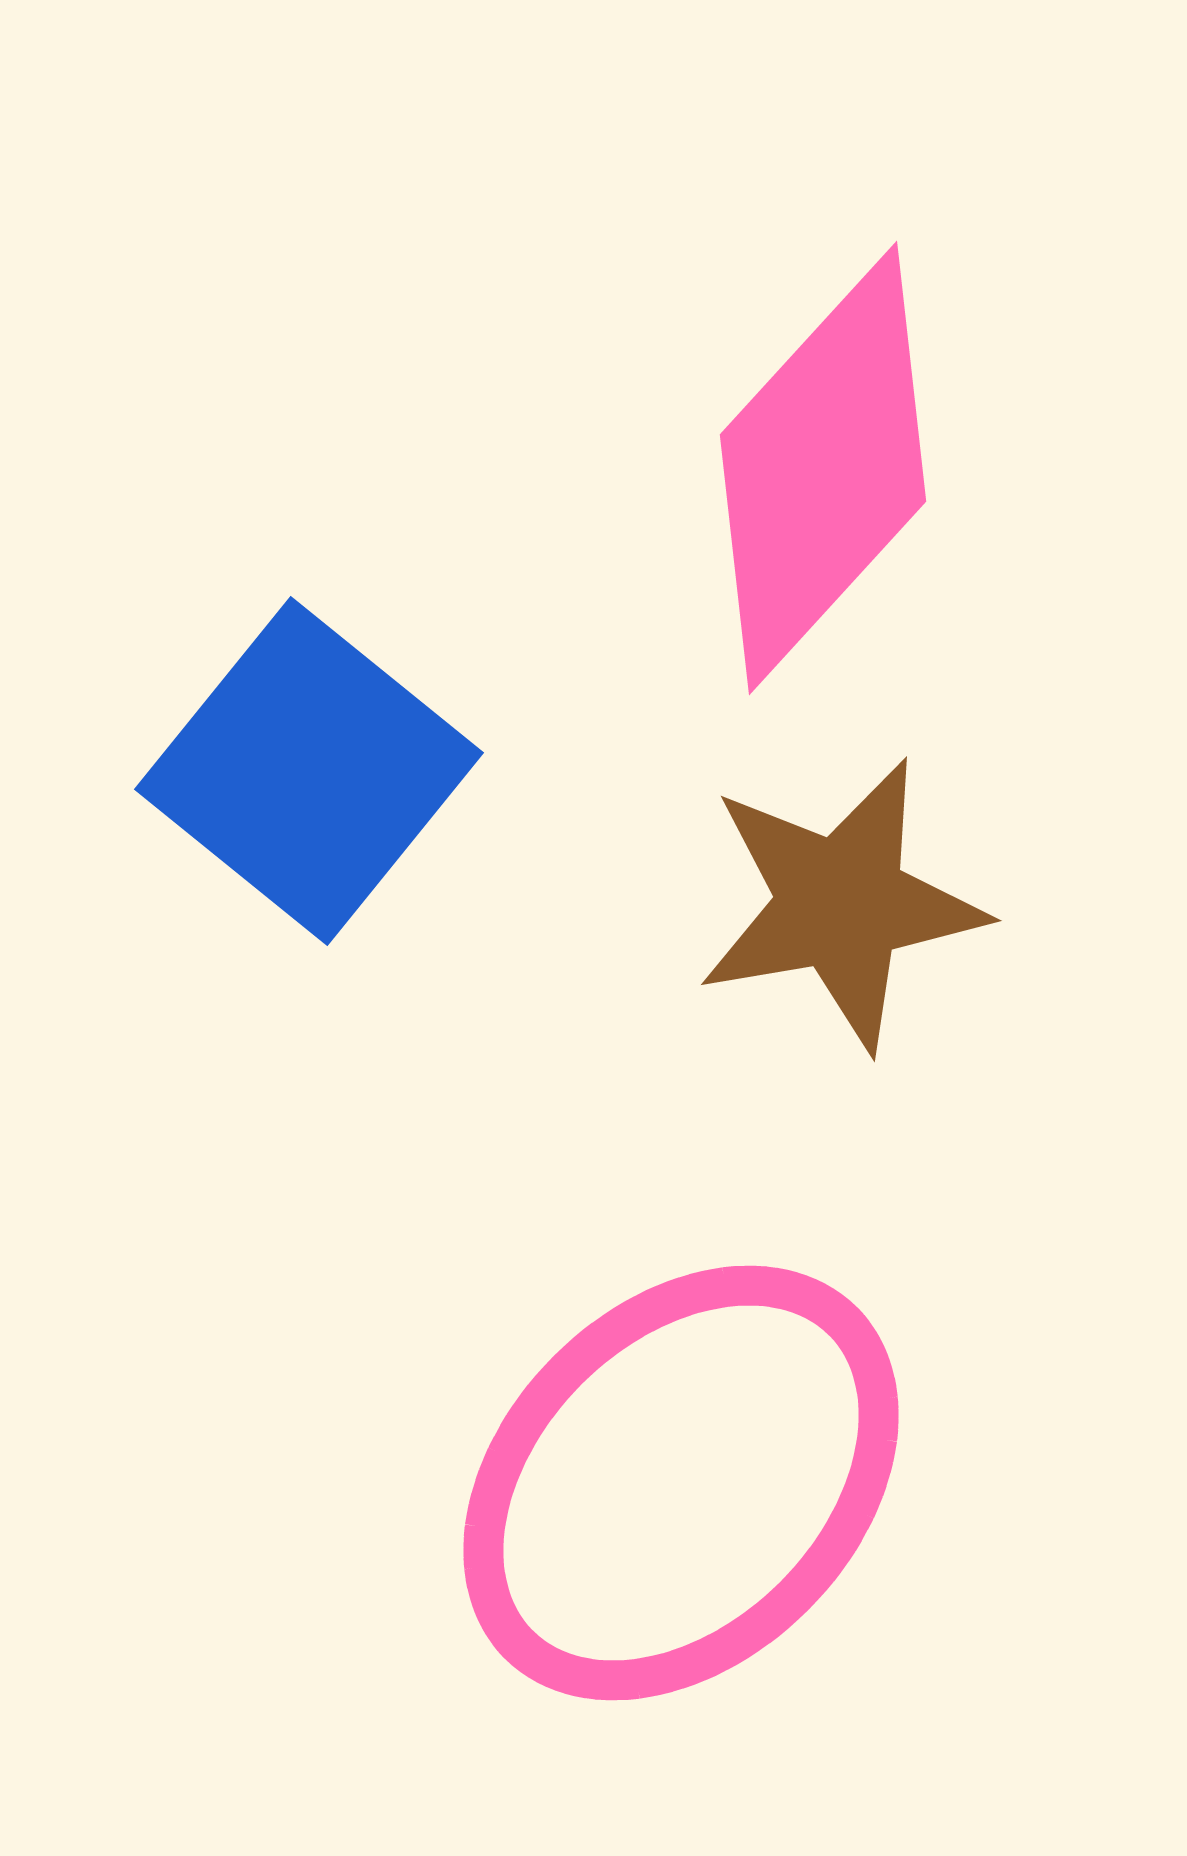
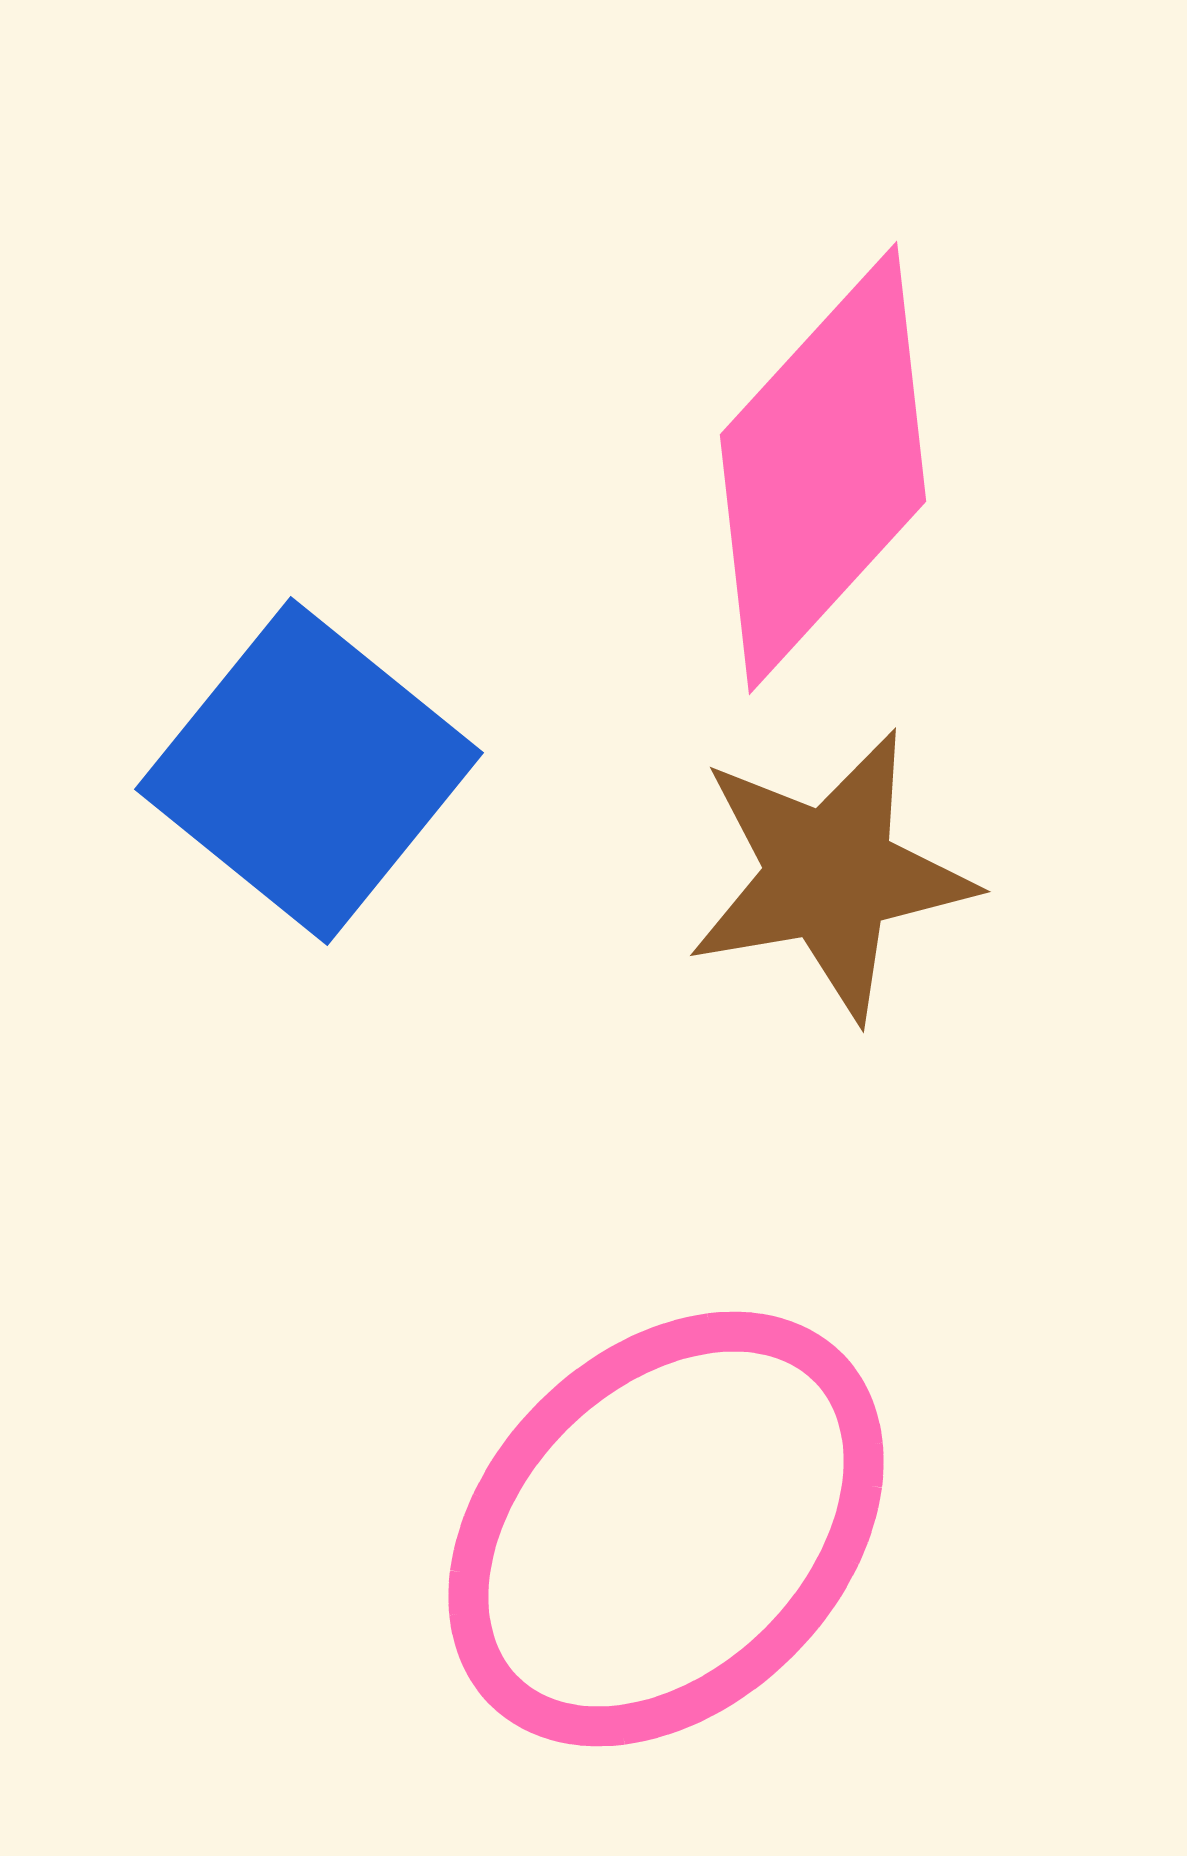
brown star: moved 11 px left, 29 px up
pink ellipse: moved 15 px left, 46 px down
